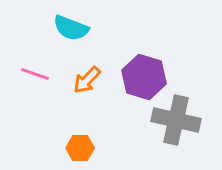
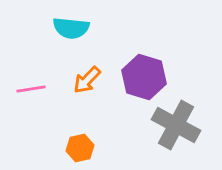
cyan semicircle: rotated 15 degrees counterclockwise
pink line: moved 4 px left, 15 px down; rotated 28 degrees counterclockwise
gray cross: moved 5 px down; rotated 15 degrees clockwise
orange hexagon: rotated 12 degrees counterclockwise
